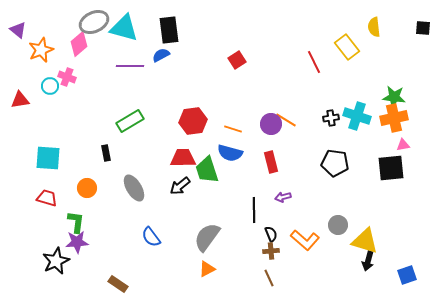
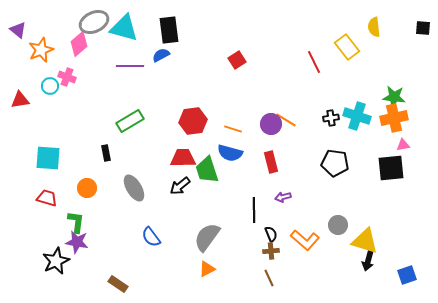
purple star at (77, 242): rotated 15 degrees clockwise
